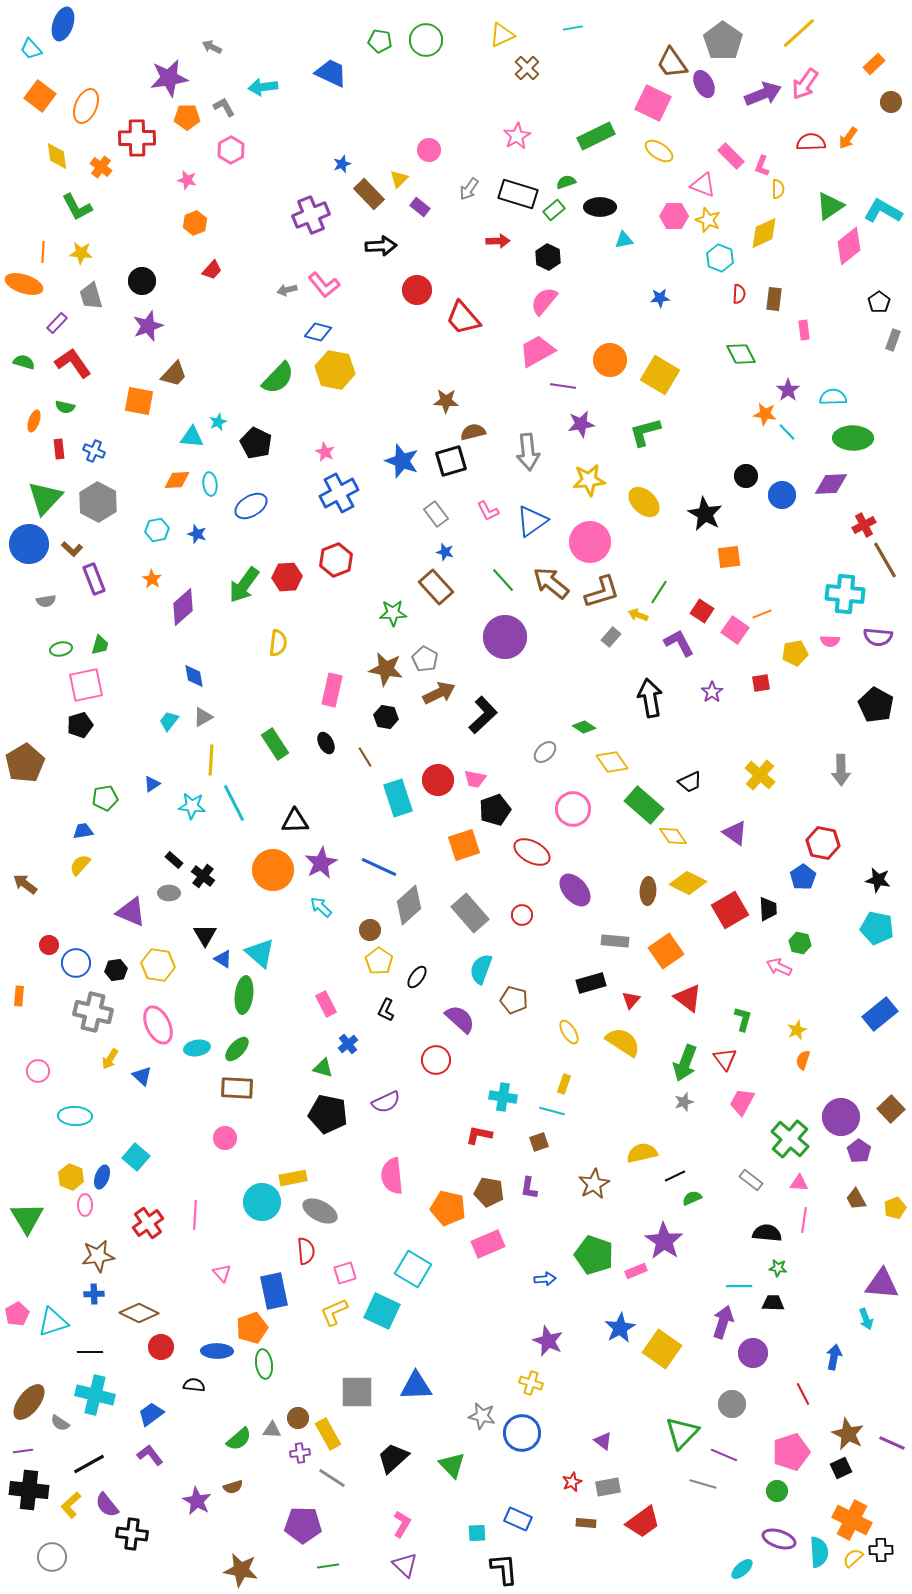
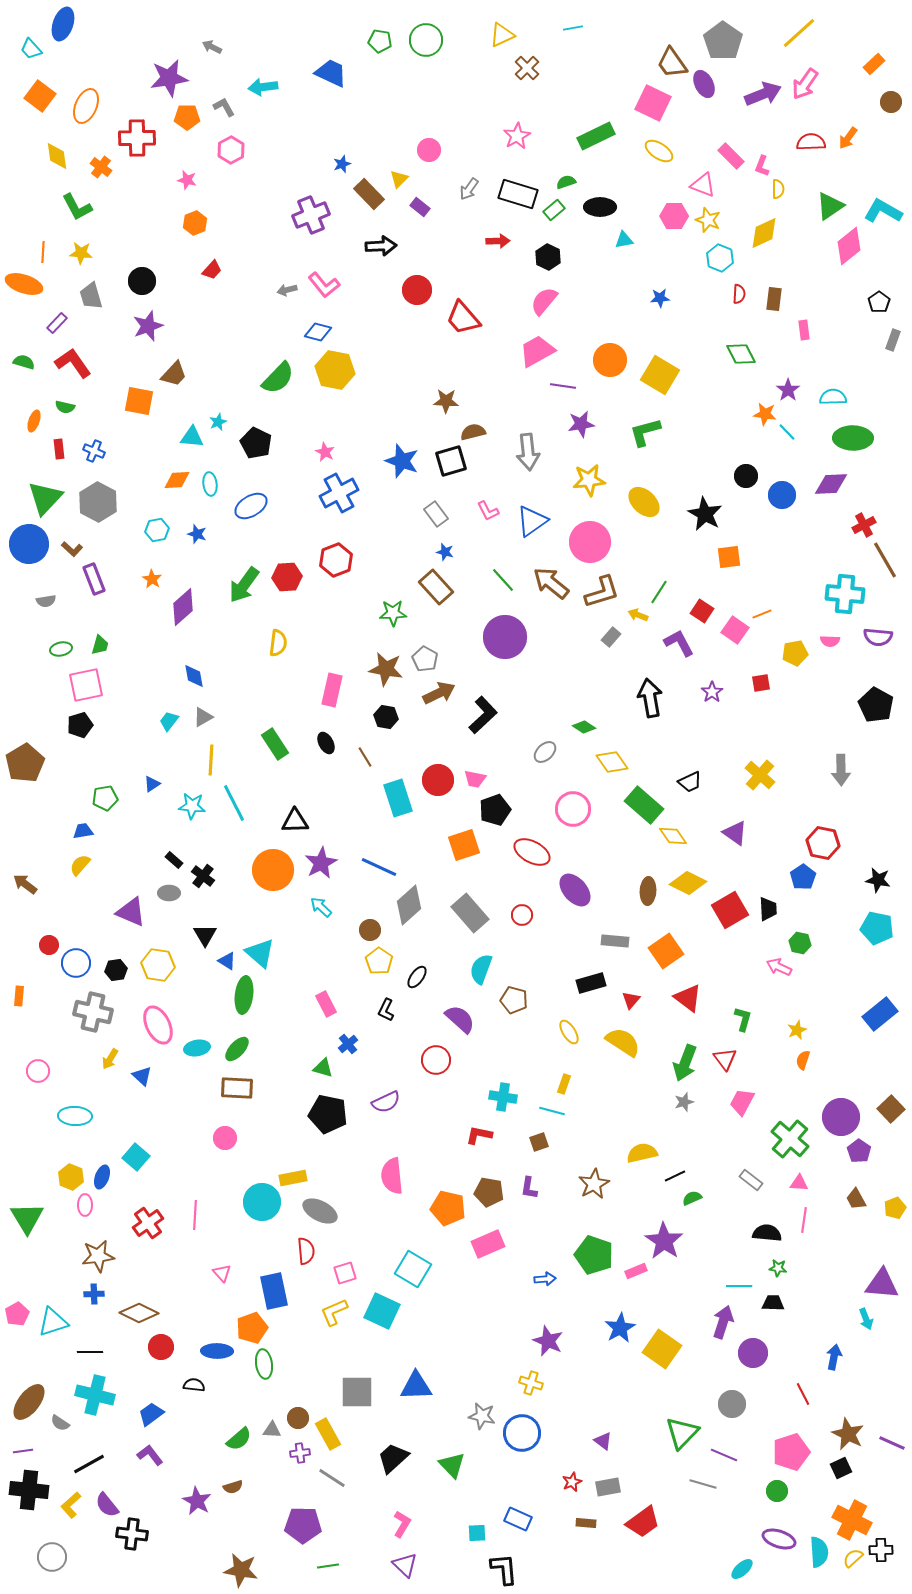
blue triangle at (223, 959): moved 4 px right, 2 px down
